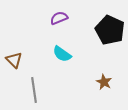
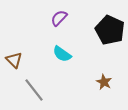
purple semicircle: rotated 24 degrees counterclockwise
gray line: rotated 30 degrees counterclockwise
